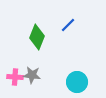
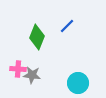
blue line: moved 1 px left, 1 px down
pink cross: moved 3 px right, 8 px up
cyan circle: moved 1 px right, 1 px down
